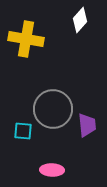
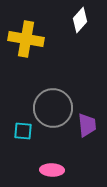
gray circle: moved 1 px up
